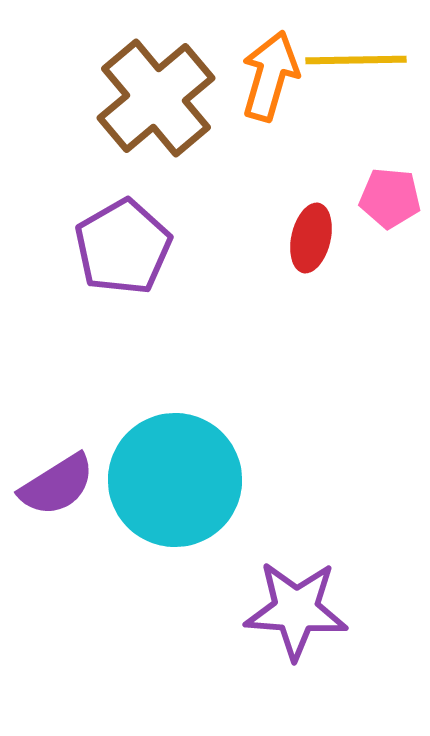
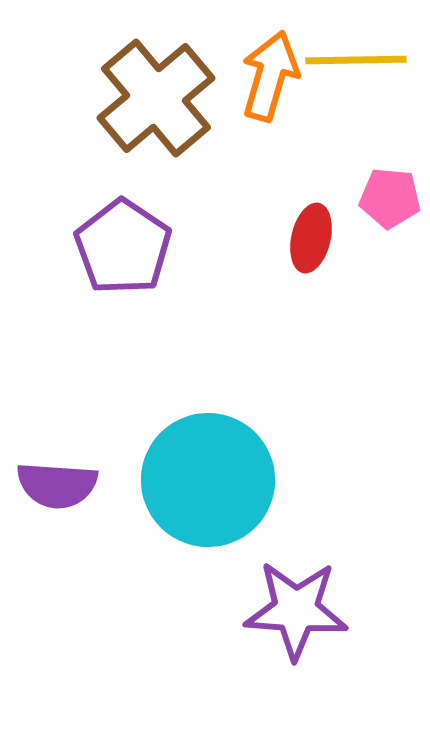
purple pentagon: rotated 8 degrees counterclockwise
cyan circle: moved 33 px right
purple semicircle: rotated 36 degrees clockwise
